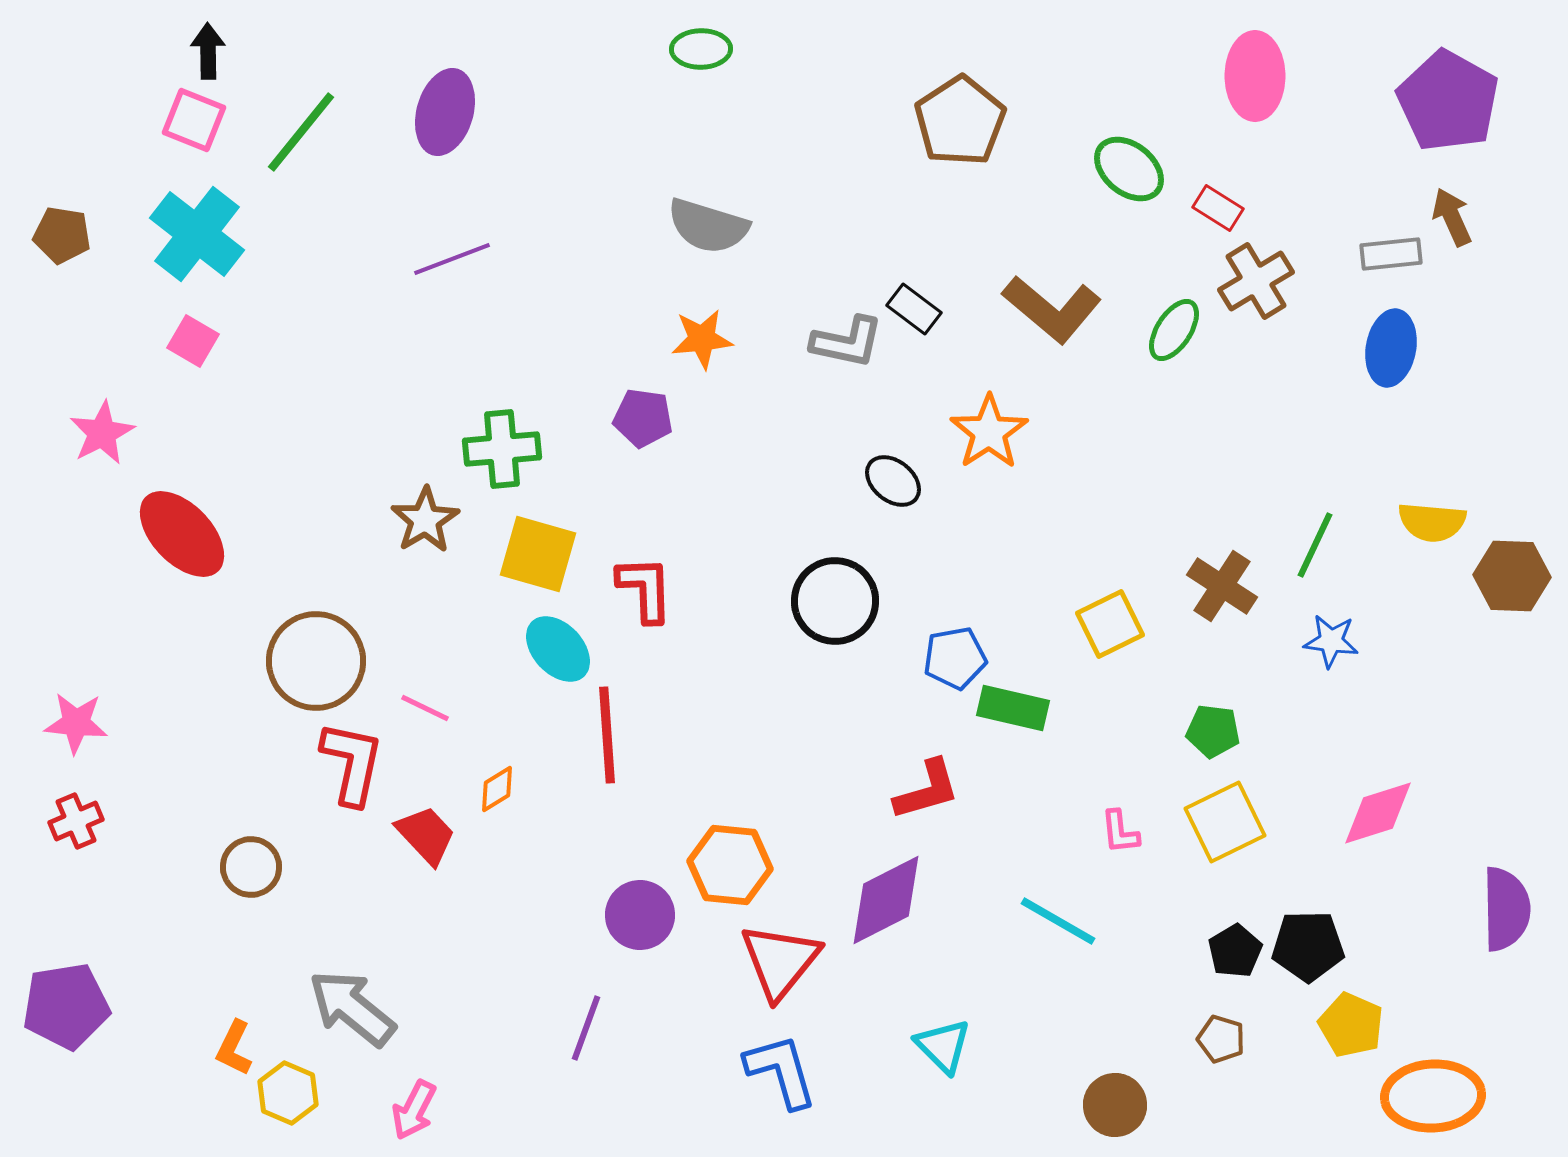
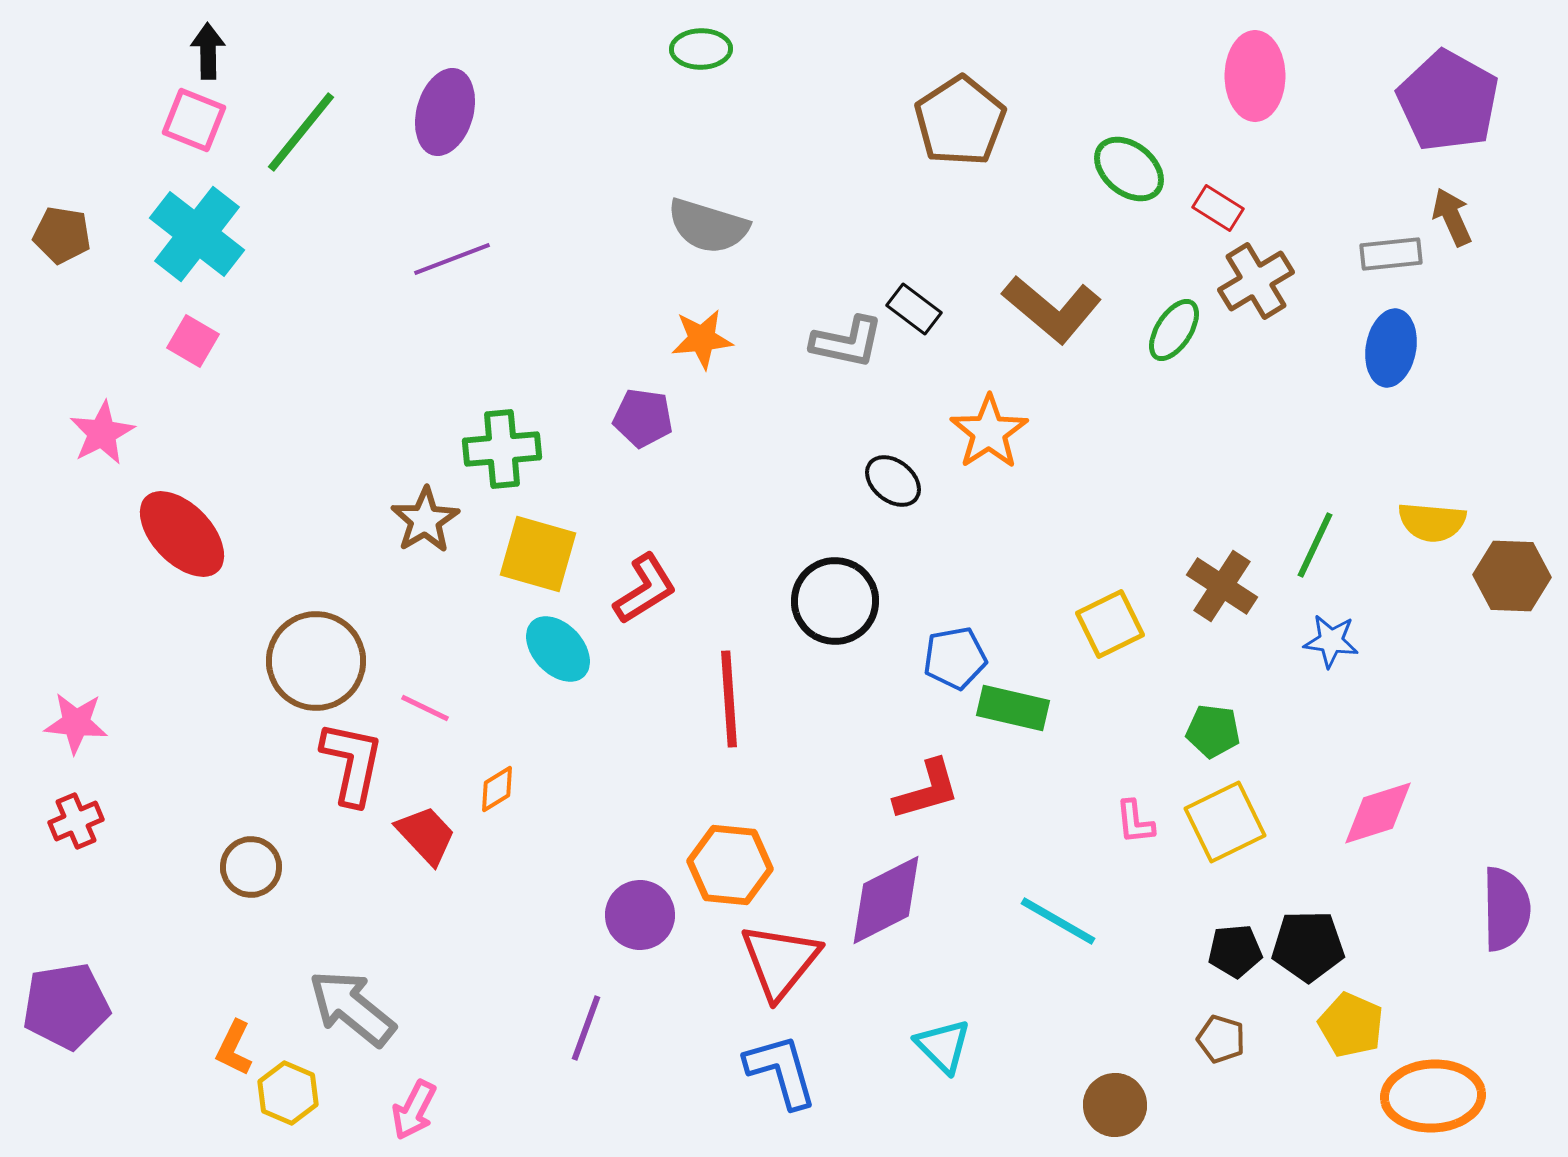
red L-shape at (645, 589): rotated 60 degrees clockwise
red line at (607, 735): moved 122 px right, 36 px up
pink L-shape at (1120, 832): moved 15 px right, 10 px up
black pentagon at (1235, 951): rotated 26 degrees clockwise
